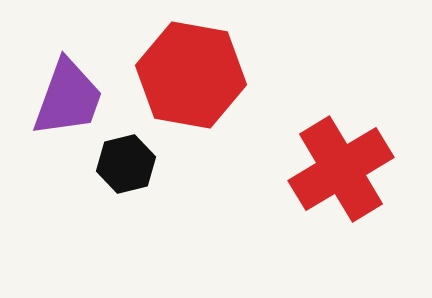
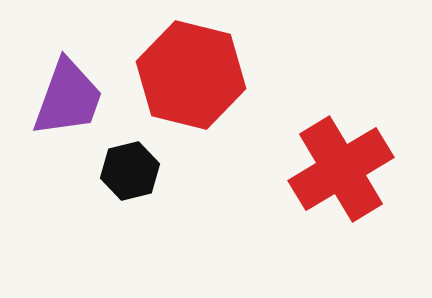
red hexagon: rotated 4 degrees clockwise
black hexagon: moved 4 px right, 7 px down
